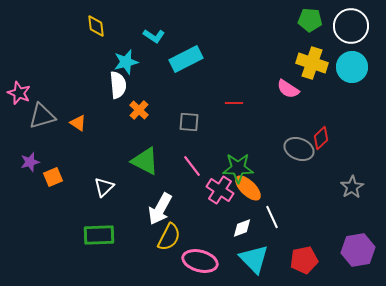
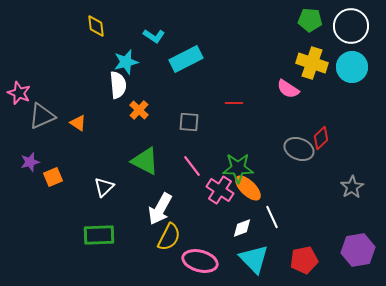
gray triangle: rotated 8 degrees counterclockwise
